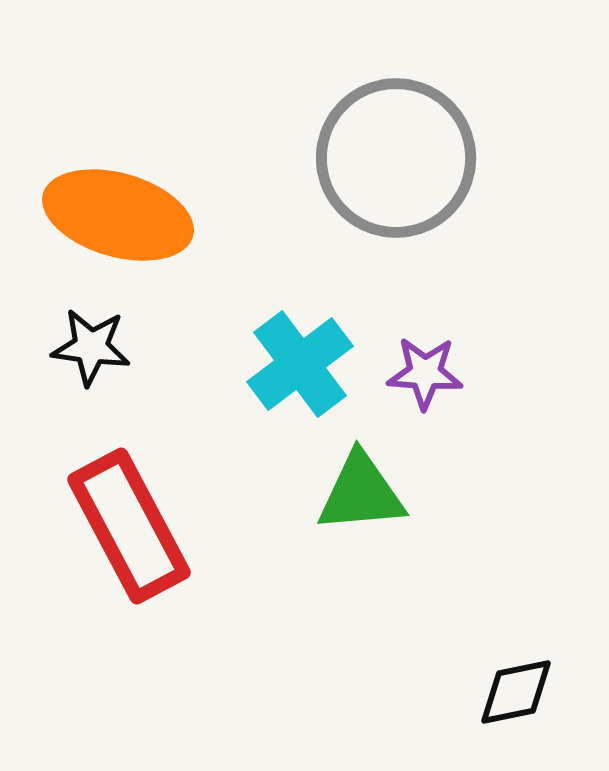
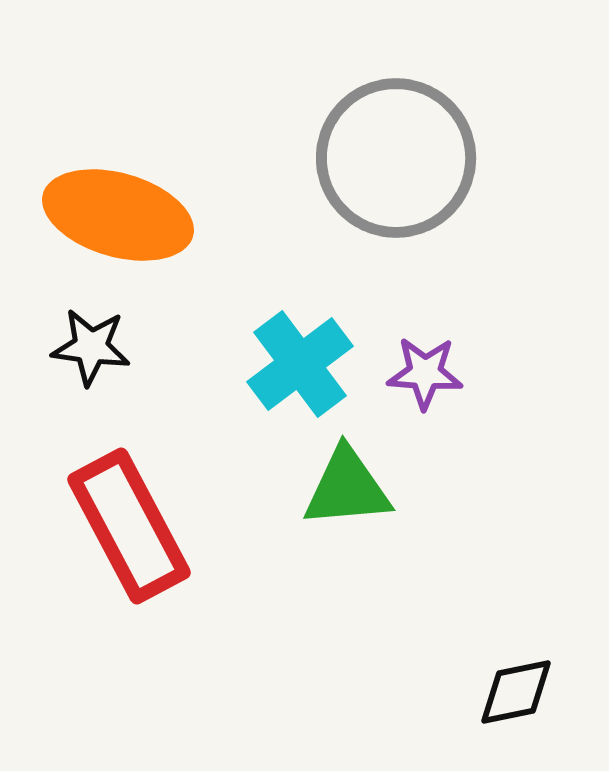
green triangle: moved 14 px left, 5 px up
